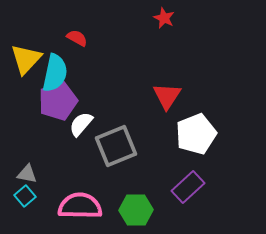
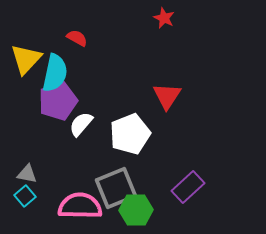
white pentagon: moved 66 px left
gray square: moved 42 px down
